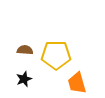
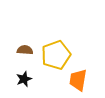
yellow pentagon: rotated 20 degrees counterclockwise
orange trapezoid: moved 1 px right, 3 px up; rotated 25 degrees clockwise
